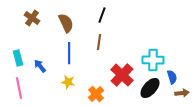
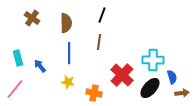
brown semicircle: rotated 24 degrees clockwise
pink line: moved 4 px left, 1 px down; rotated 50 degrees clockwise
orange cross: moved 2 px left, 1 px up; rotated 35 degrees counterclockwise
